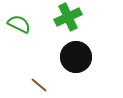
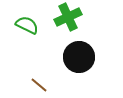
green semicircle: moved 8 px right, 1 px down
black circle: moved 3 px right
